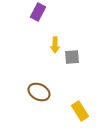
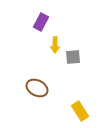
purple rectangle: moved 3 px right, 10 px down
gray square: moved 1 px right
brown ellipse: moved 2 px left, 4 px up
